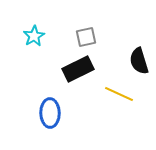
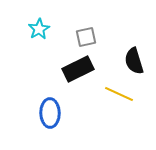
cyan star: moved 5 px right, 7 px up
black semicircle: moved 5 px left
